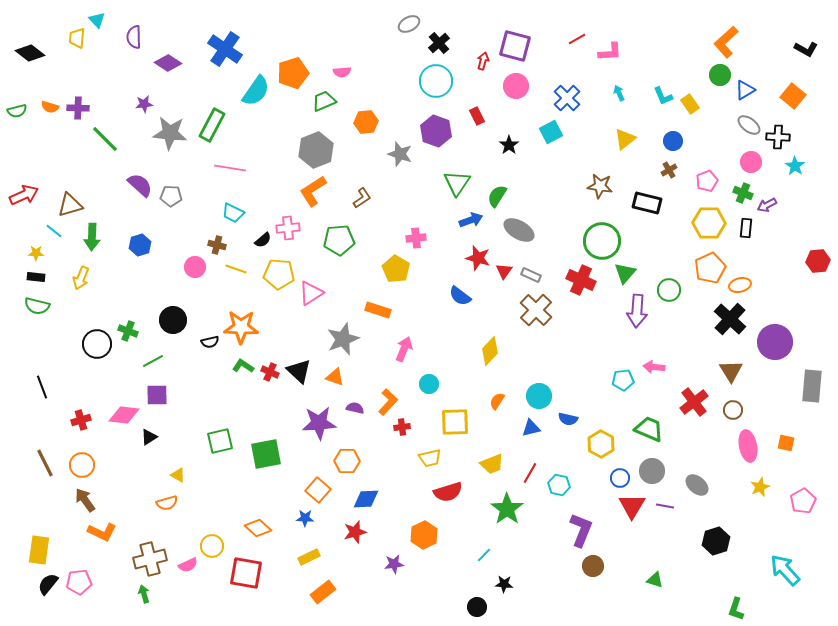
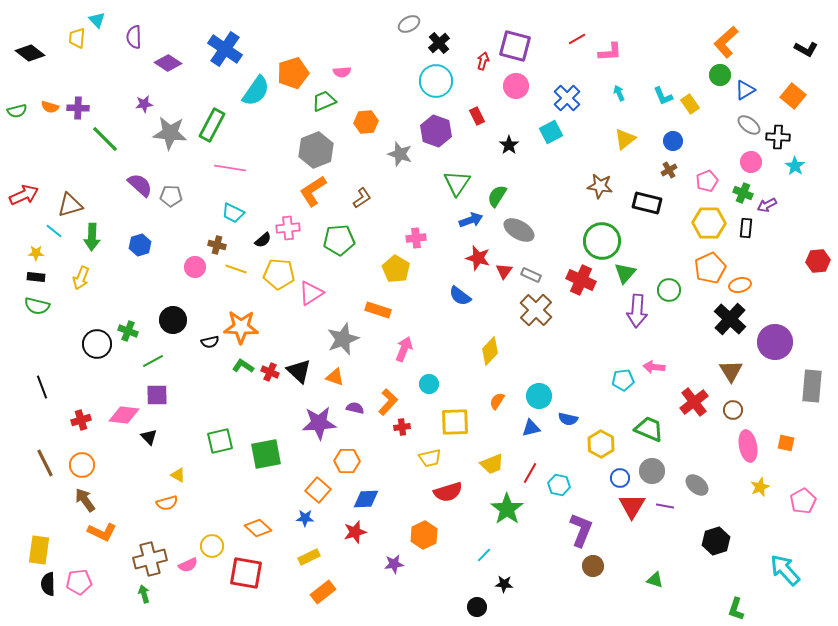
black triangle at (149, 437): rotated 42 degrees counterclockwise
black semicircle at (48, 584): rotated 40 degrees counterclockwise
